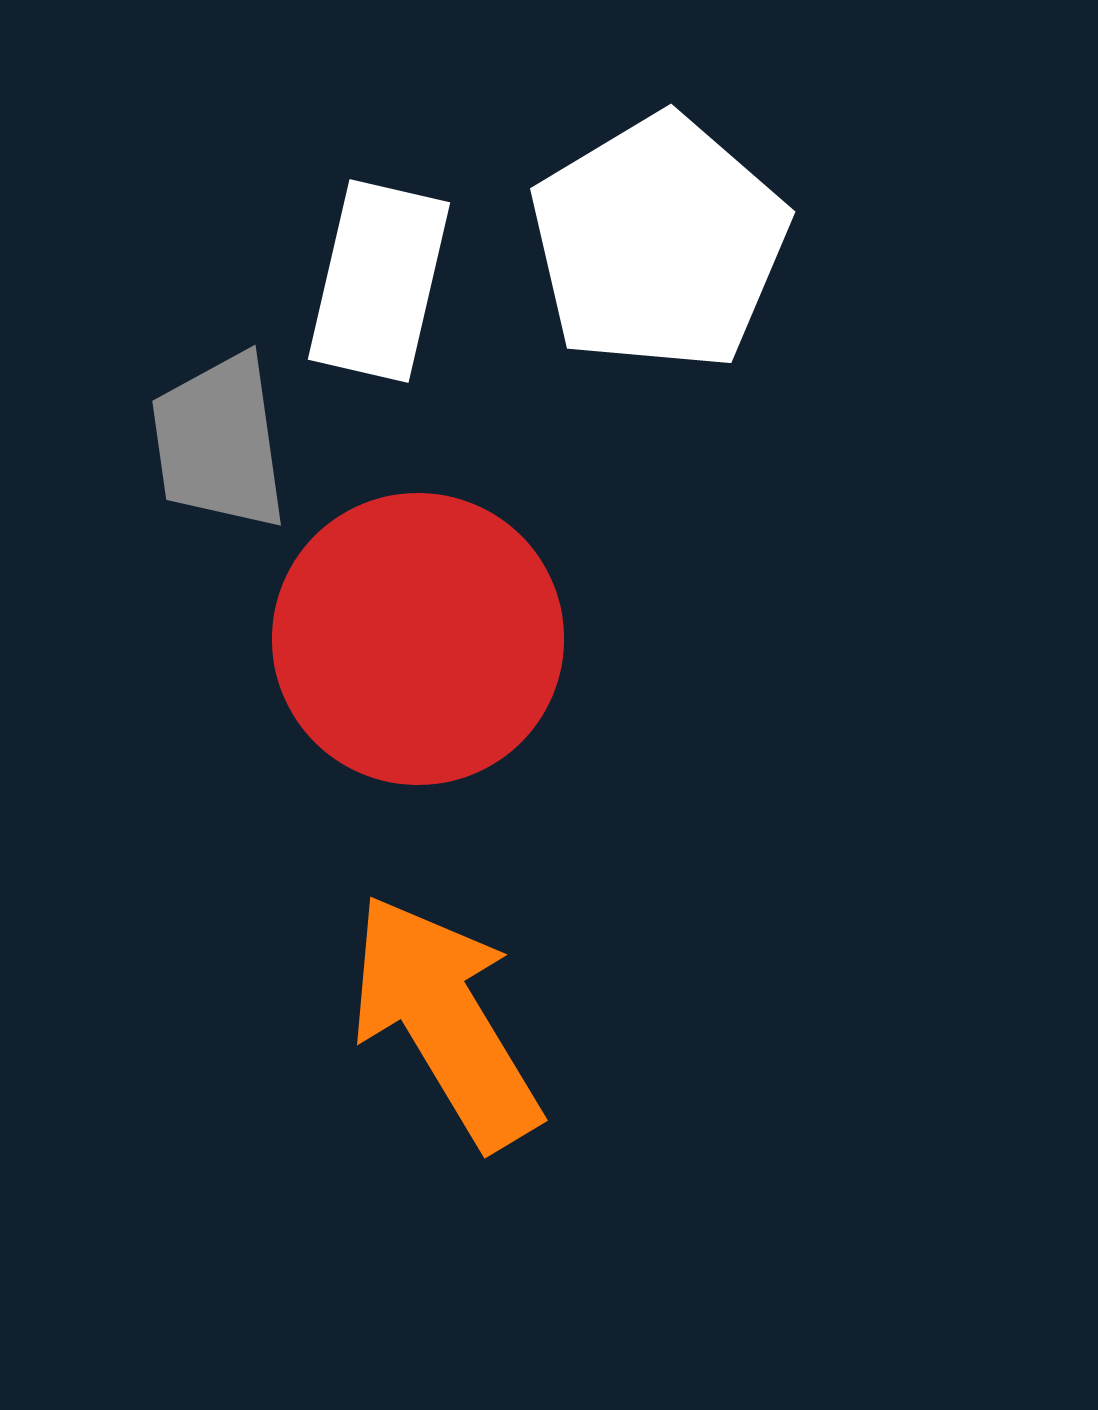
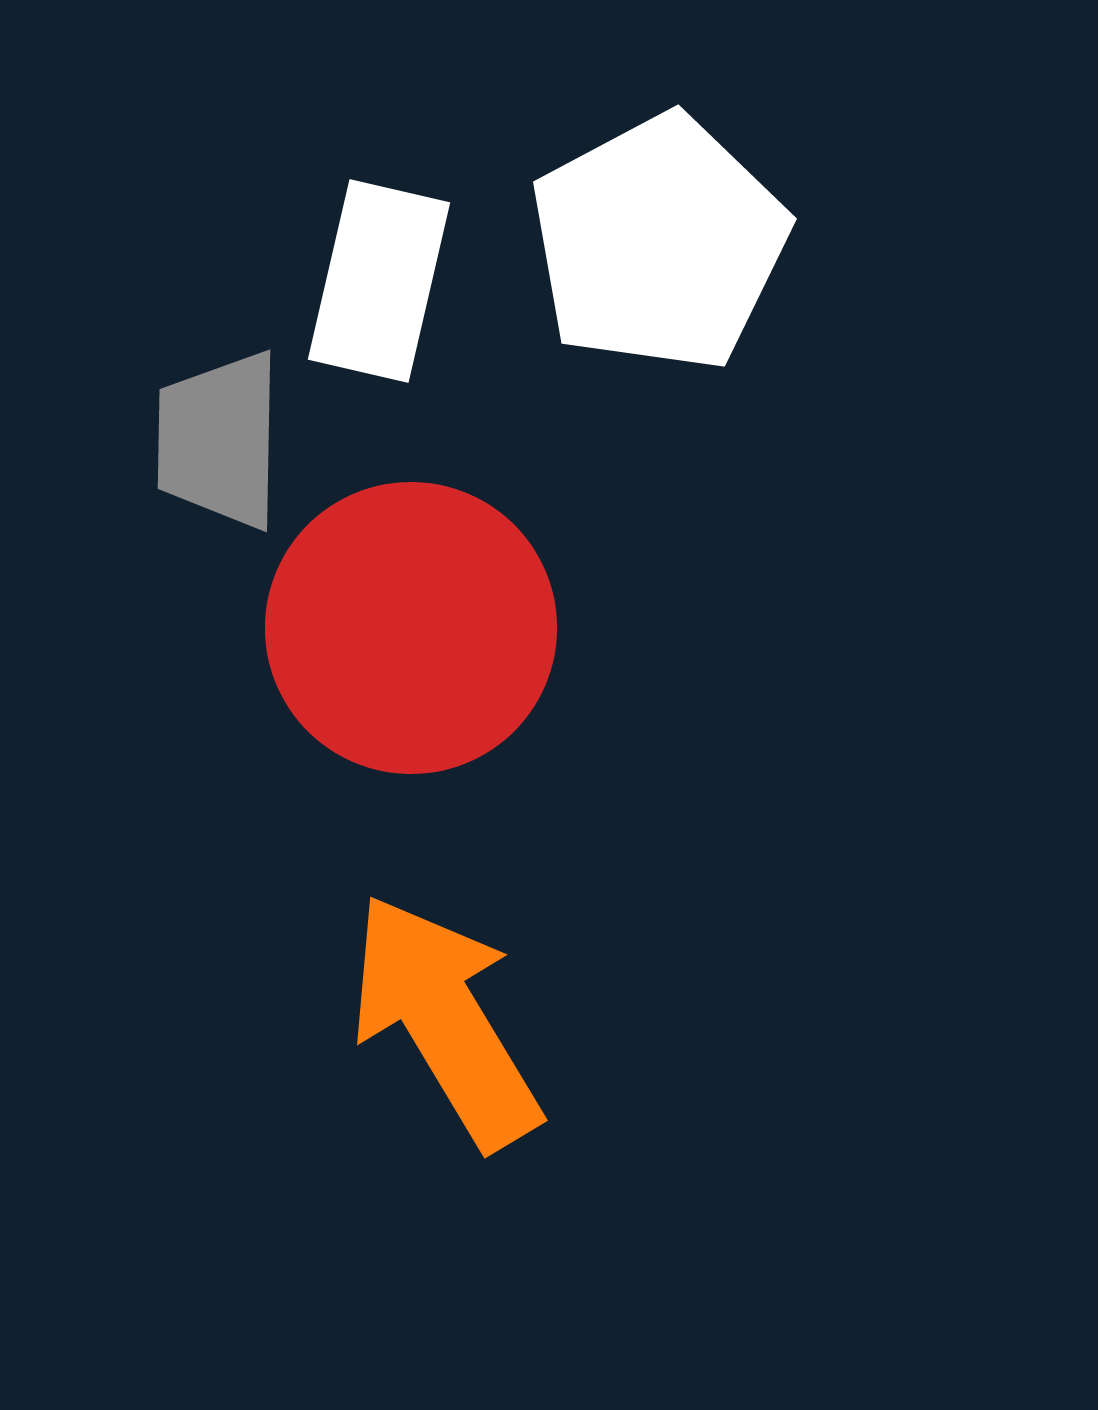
white pentagon: rotated 3 degrees clockwise
gray trapezoid: moved 2 px up; rotated 9 degrees clockwise
red circle: moved 7 px left, 11 px up
